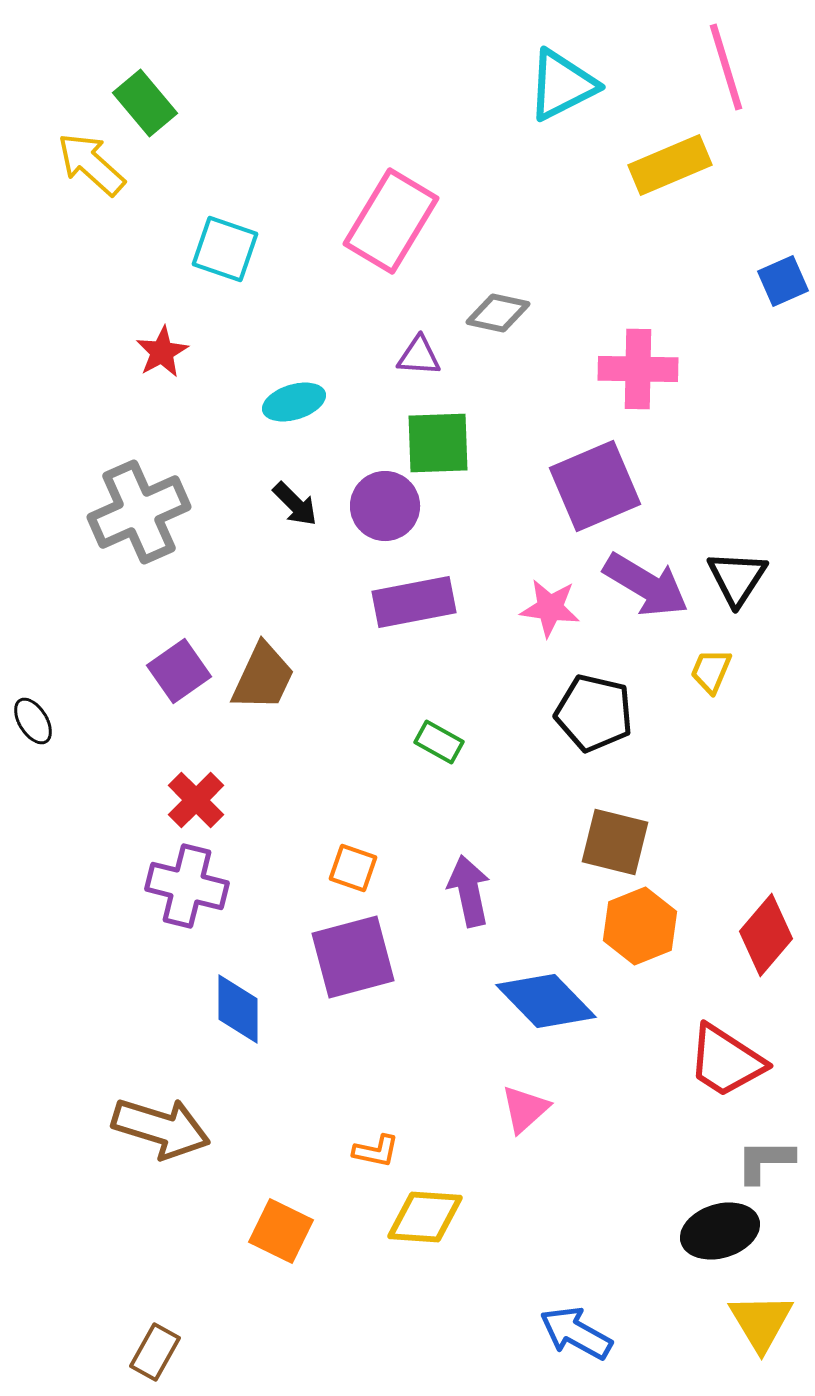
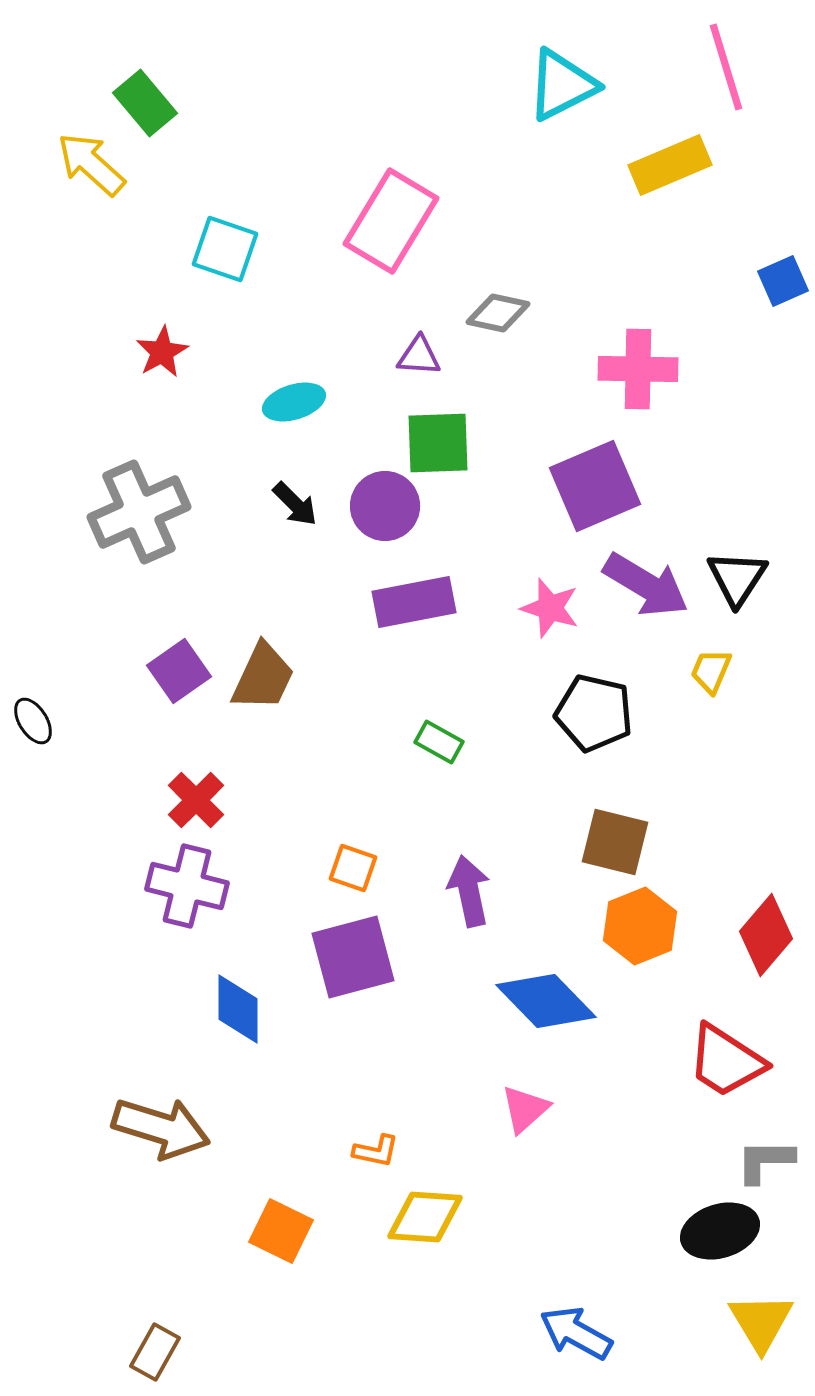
pink star at (550, 608): rotated 10 degrees clockwise
